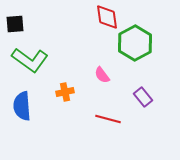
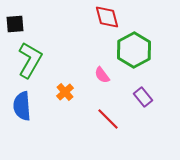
red diamond: rotated 8 degrees counterclockwise
green hexagon: moved 1 px left, 7 px down
green L-shape: rotated 96 degrees counterclockwise
orange cross: rotated 30 degrees counterclockwise
red line: rotated 30 degrees clockwise
